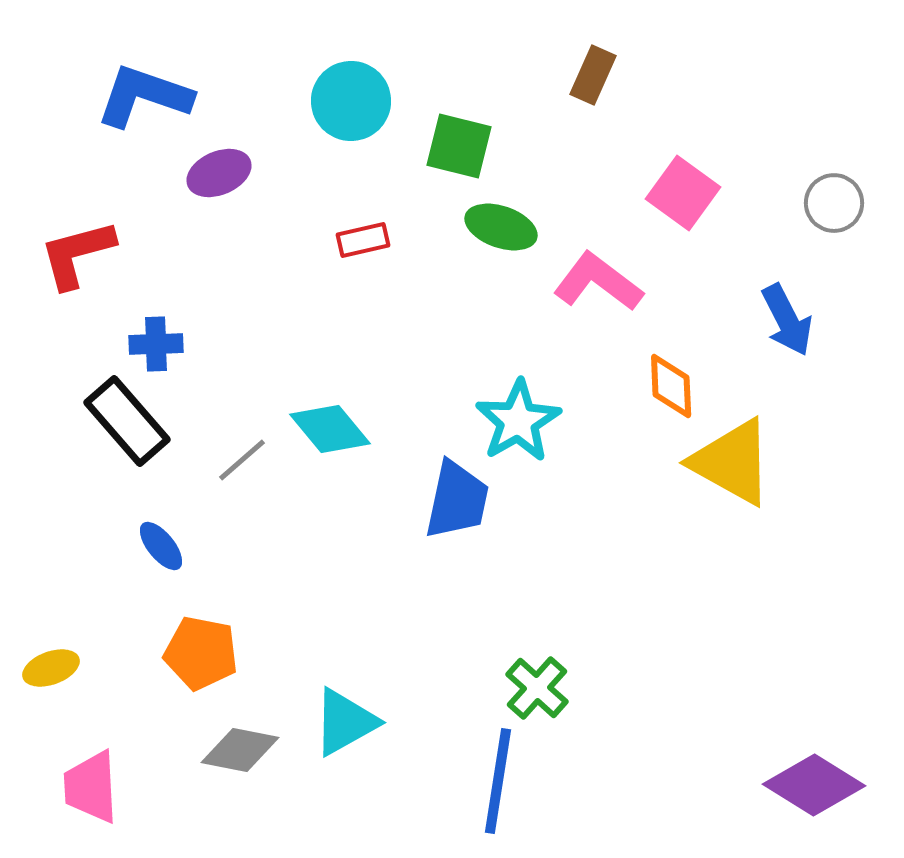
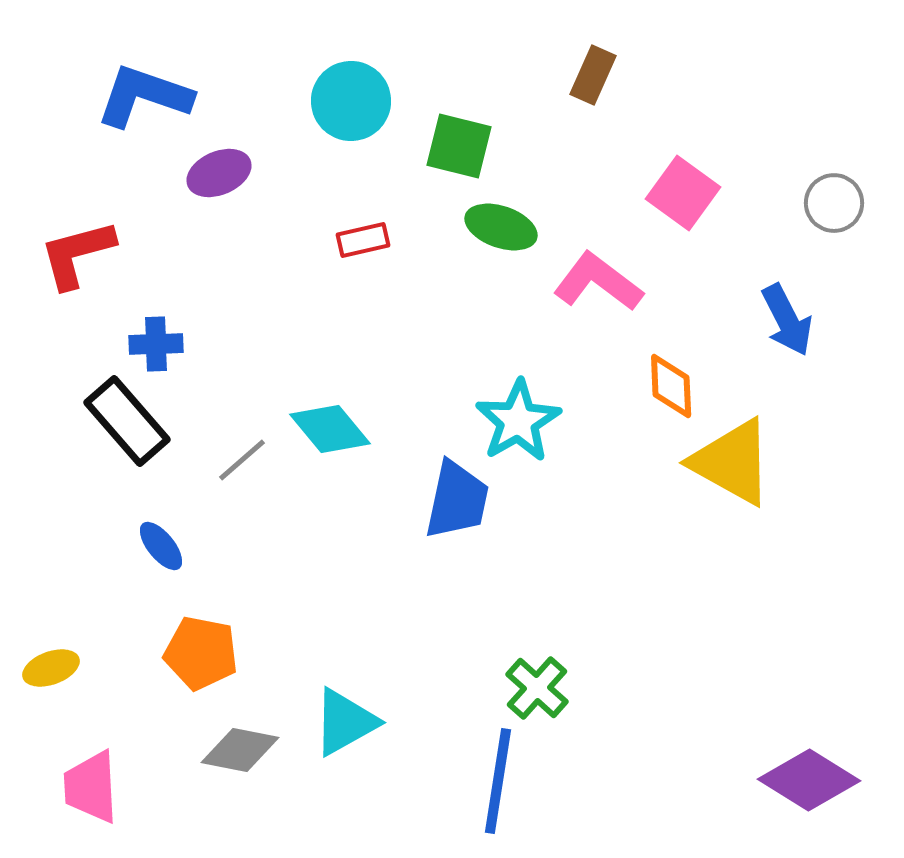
purple diamond: moved 5 px left, 5 px up
